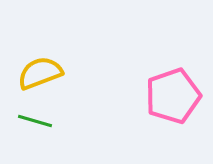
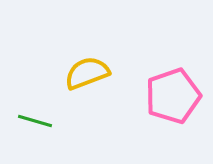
yellow semicircle: moved 47 px right
